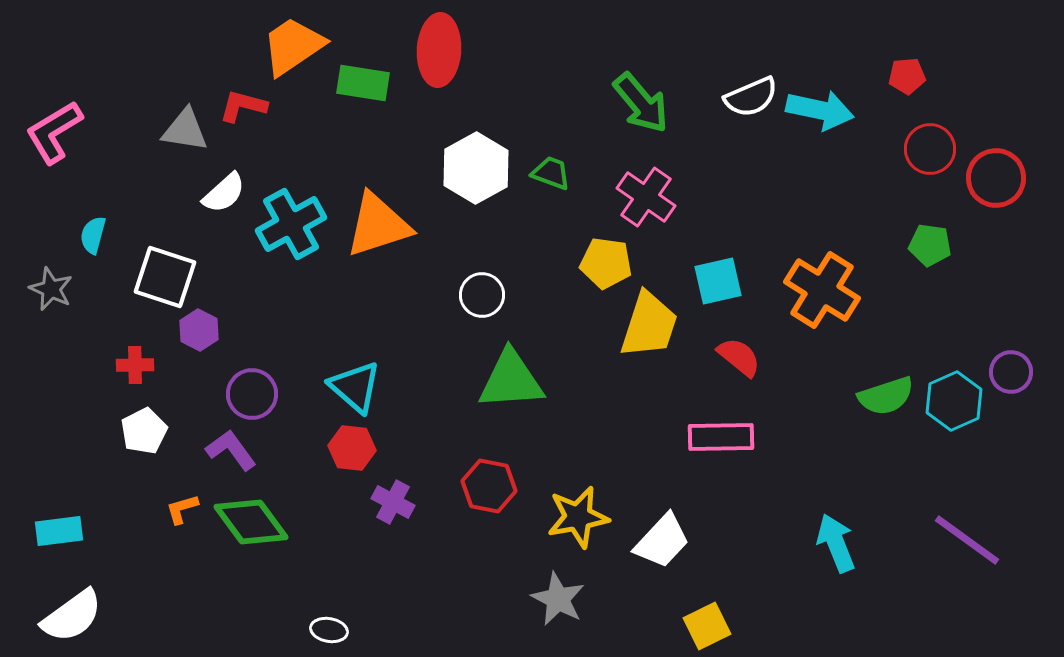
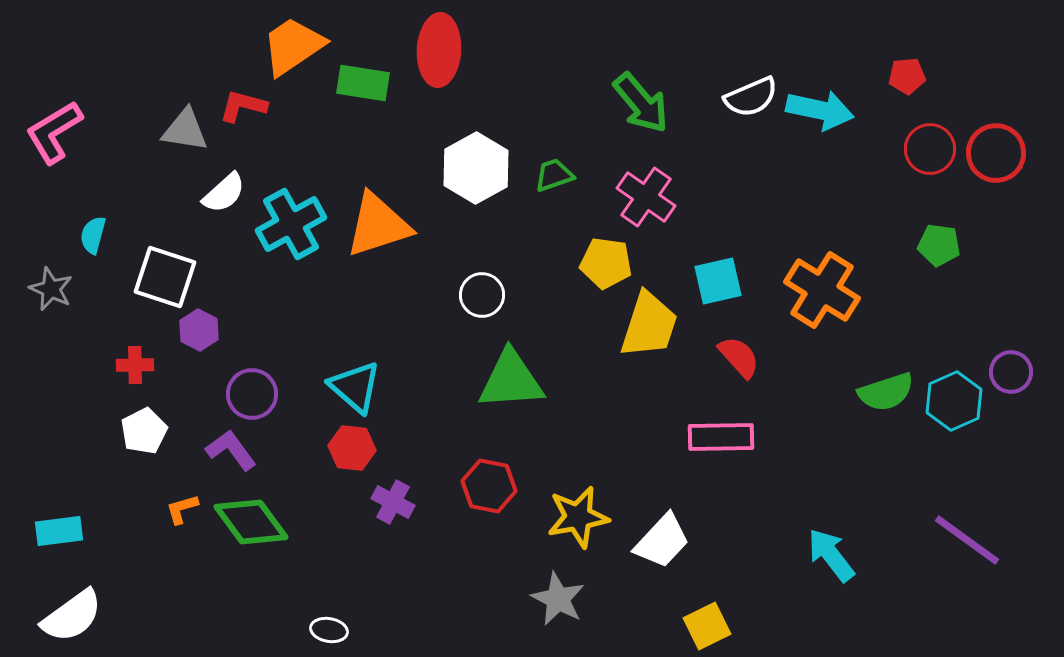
green trapezoid at (551, 173): moved 3 px right, 2 px down; rotated 39 degrees counterclockwise
red circle at (996, 178): moved 25 px up
green pentagon at (930, 245): moved 9 px right
red semicircle at (739, 357): rotated 9 degrees clockwise
green semicircle at (886, 396): moved 4 px up
cyan arrow at (836, 543): moved 5 px left, 12 px down; rotated 16 degrees counterclockwise
